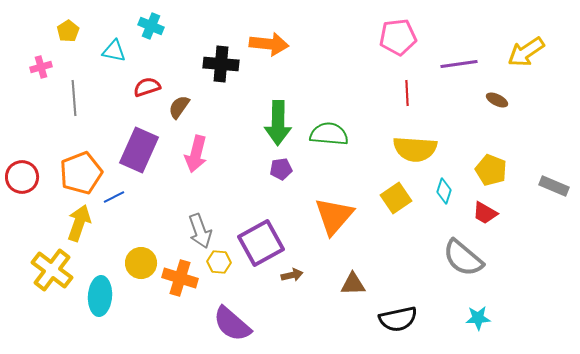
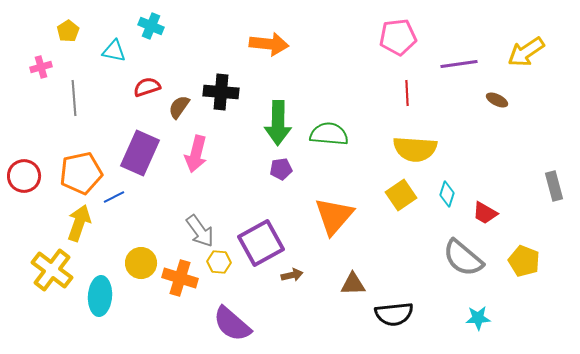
black cross at (221, 64): moved 28 px down
purple rectangle at (139, 150): moved 1 px right, 3 px down
yellow pentagon at (491, 170): moved 33 px right, 91 px down
orange pentagon at (81, 173): rotated 9 degrees clockwise
red circle at (22, 177): moved 2 px right, 1 px up
gray rectangle at (554, 186): rotated 52 degrees clockwise
cyan diamond at (444, 191): moved 3 px right, 3 px down
yellow square at (396, 198): moved 5 px right, 3 px up
gray arrow at (200, 231): rotated 16 degrees counterclockwise
black semicircle at (398, 319): moved 4 px left, 5 px up; rotated 6 degrees clockwise
